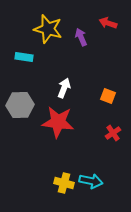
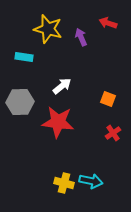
white arrow: moved 2 px left, 2 px up; rotated 30 degrees clockwise
orange square: moved 3 px down
gray hexagon: moved 3 px up
